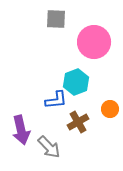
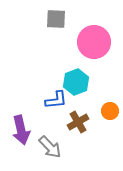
orange circle: moved 2 px down
gray arrow: moved 1 px right
